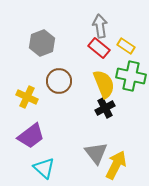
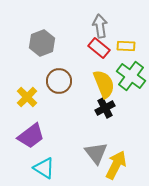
yellow rectangle: rotated 30 degrees counterclockwise
green cross: rotated 24 degrees clockwise
yellow cross: rotated 20 degrees clockwise
cyan triangle: rotated 10 degrees counterclockwise
